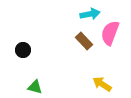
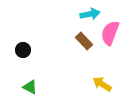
green triangle: moved 5 px left; rotated 14 degrees clockwise
